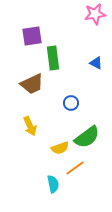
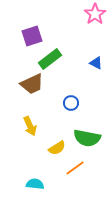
pink star: rotated 25 degrees counterclockwise
purple square: rotated 10 degrees counterclockwise
green rectangle: moved 3 px left, 1 px down; rotated 60 degrees clockwise
green semicircle: moved 1 px down; rotated 48 degrees clockwise
yellow semicircle: moved 3 px left; rotated 12 degrees counterclockwise
cyan semicircle: moved 18 px left; rotated 72 degrees counterclockwise
